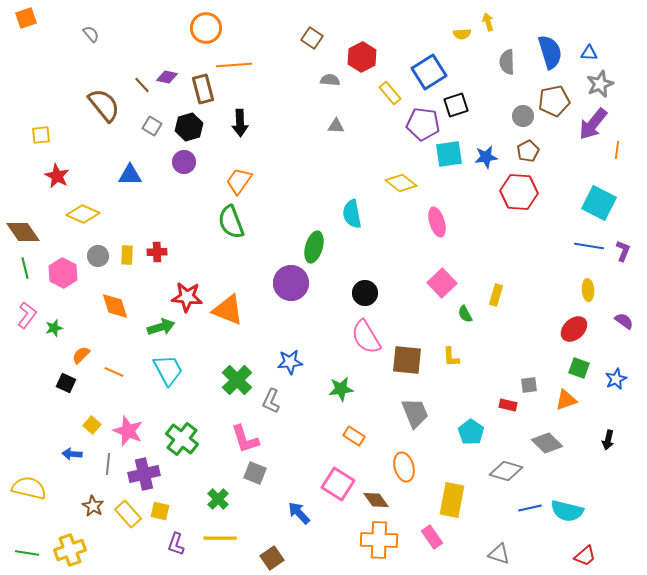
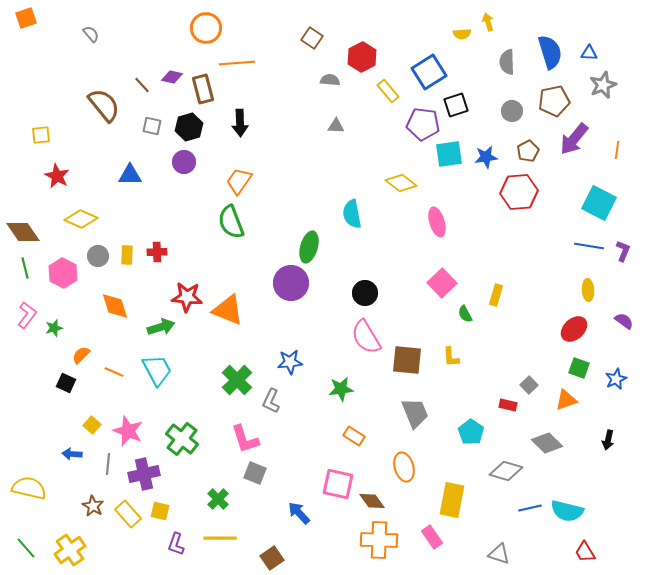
orange line at (234, 65): moved 3 px right, 2 px up
purple diamond at (167, 77): moved 5 px right
gray star at (600, 84): moved 3 px right, 1 px down
yellow rectangle at (390, 93): moved 2 px left, 2 px up
gray circle at (523, 116): moved 11 px left, 5 px up
purple arrow at (593, 124): moved 19 px left, 15 px down
gray square at (152, 126): rotated 18 degrees counterclockwise
red hexagon at (519, 192): rotated 9 degrees counterclockwise
yellow diamond at (83, 214): moved 2 px left, 5 px down
green ellipse at (314, 247): moved 5 px left
cyan trapezoid at (168, 370): moved 11 px left
gray square at (529, 385): rotated 36 degrees counterclockwise
pink square at (338, 484): rotated 20 degrees counterclockwise
brown diamond at (376, 500): moved 4 px left, 1 px down
yellow cross at (70, 550): rotated 16 degrees counterclockwise
green line at (27, 553): moved 1 px left, 5 px up; rotated 40 degrees clockwise
red trapezoid at (585, 556): moved 4 px up; rotated 100 degrees clockwise
